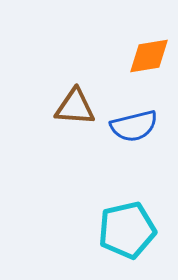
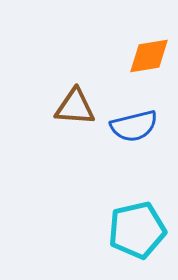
cyan pentagon: moved 10 px right
